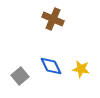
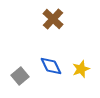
brown cross: rotated 20 degrees clockwise
yellow star: rotated 30 degrees counterclockwise
